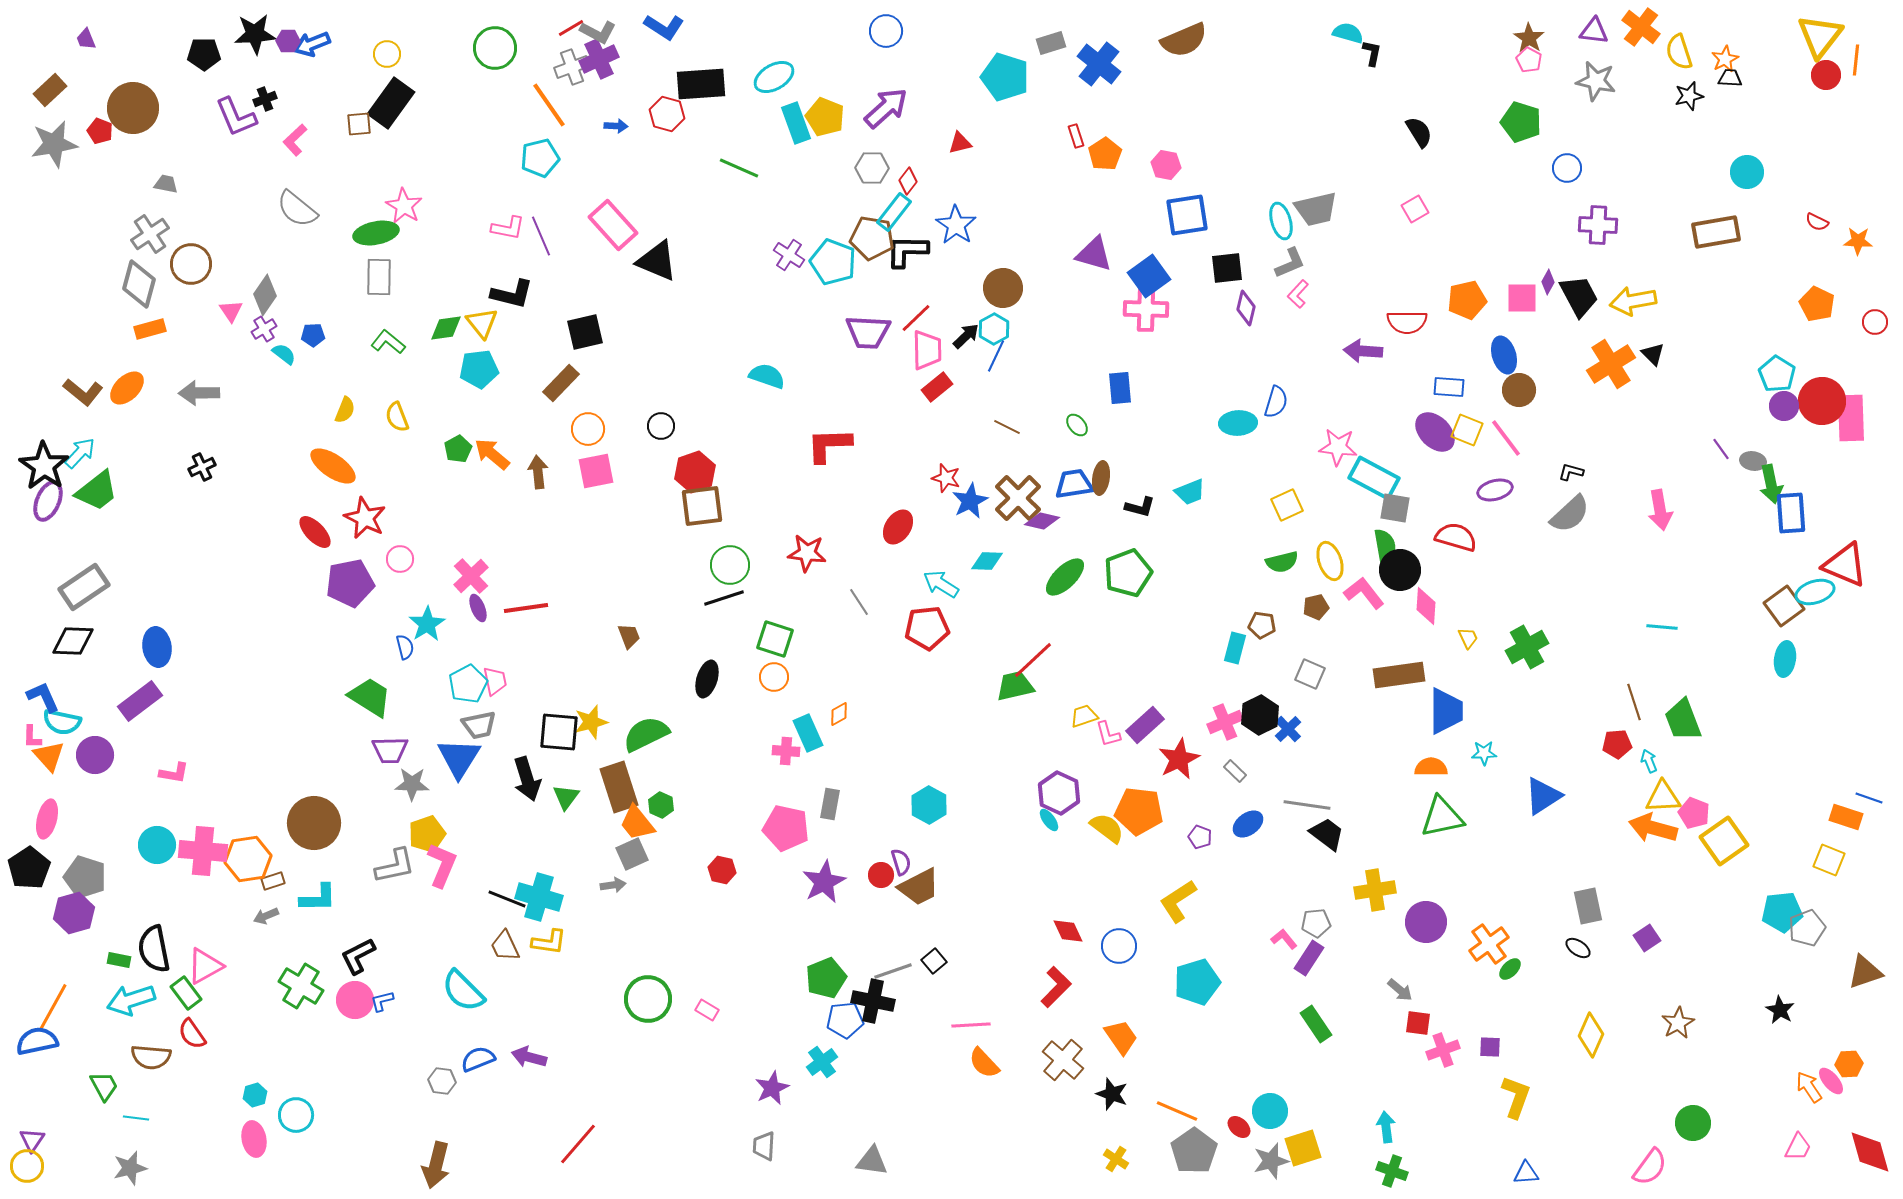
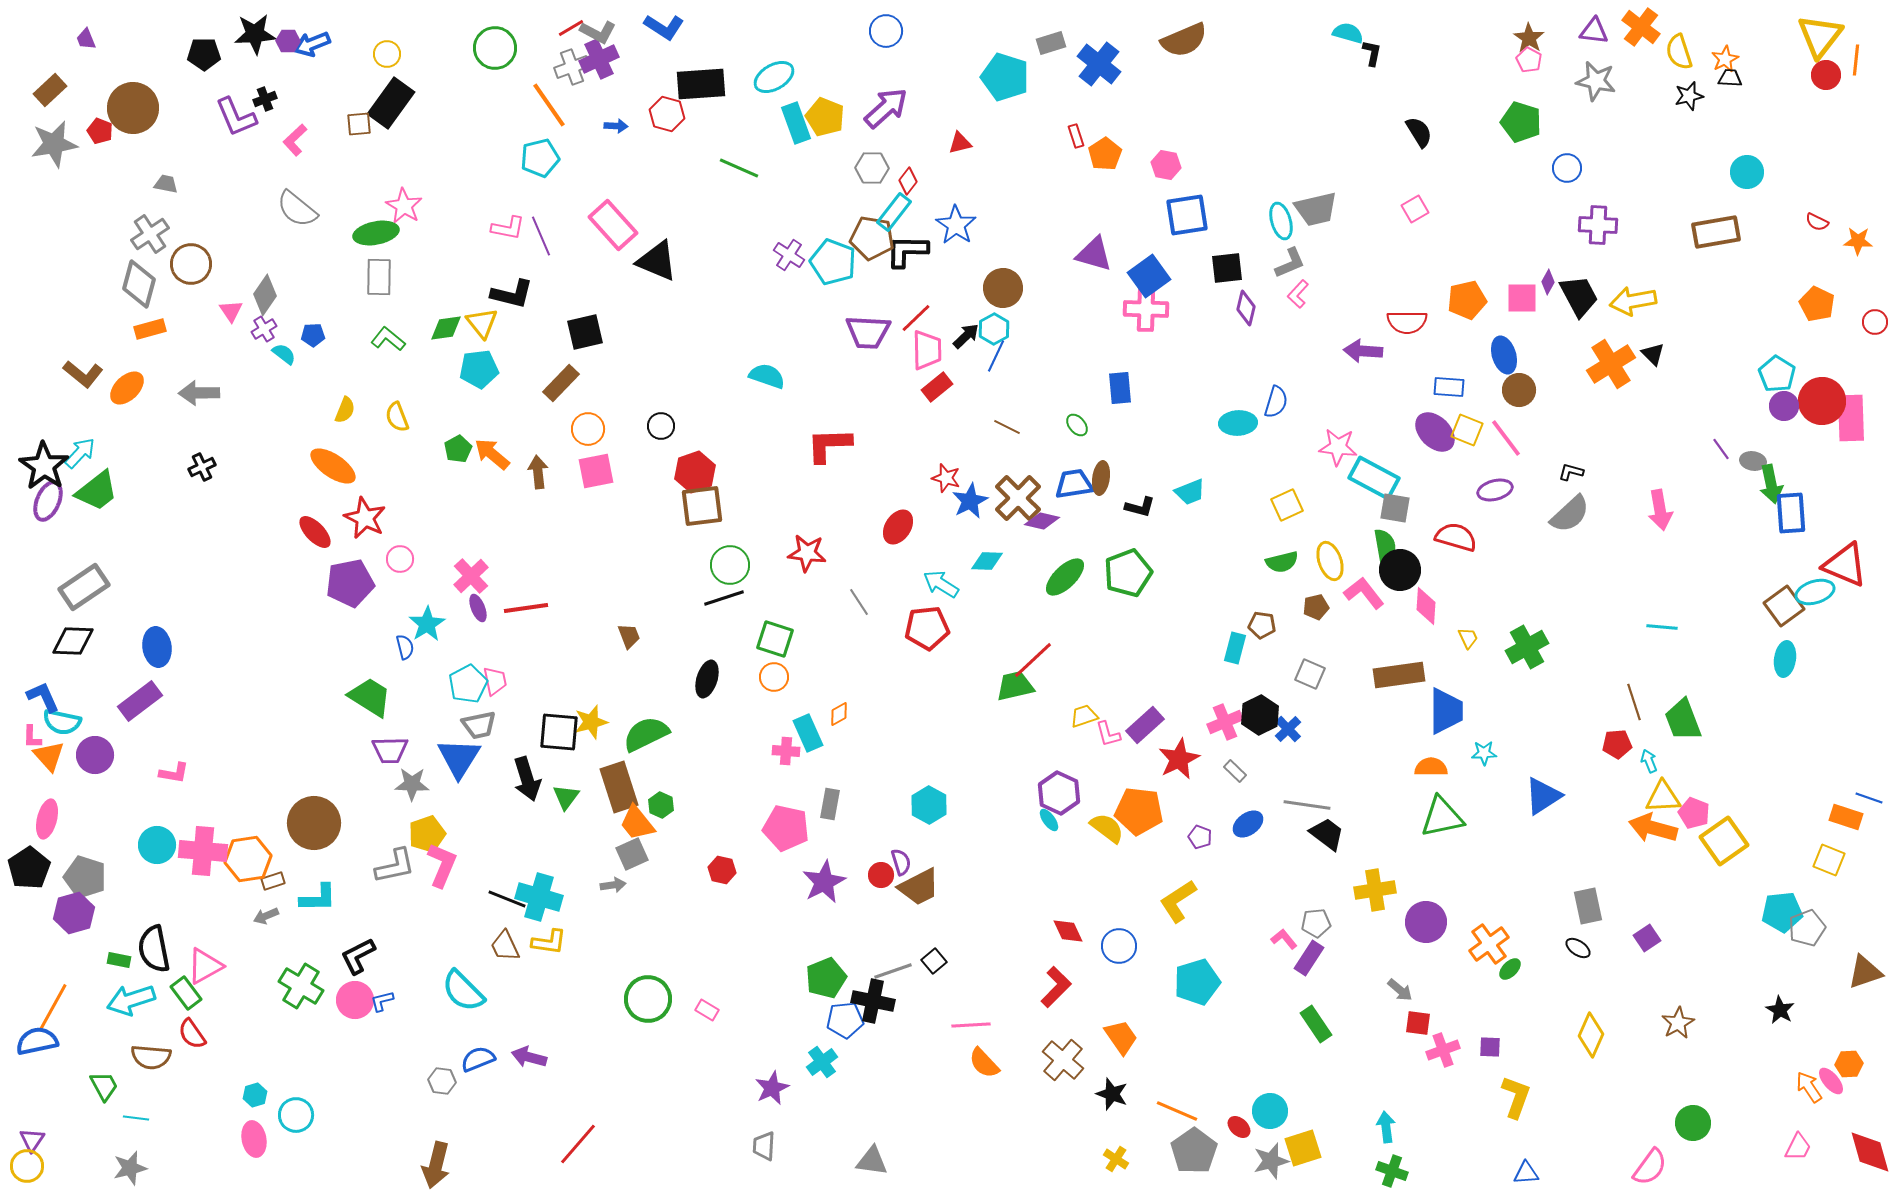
green L-shape at (388, 342): moved 3 px up
brown L-shape at (83, 392): moved 18 px up
